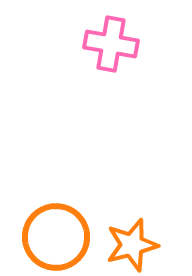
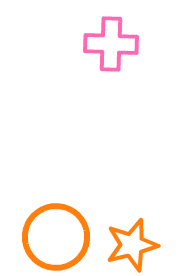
pink cross: rotated 8 degrees counterclockwise
